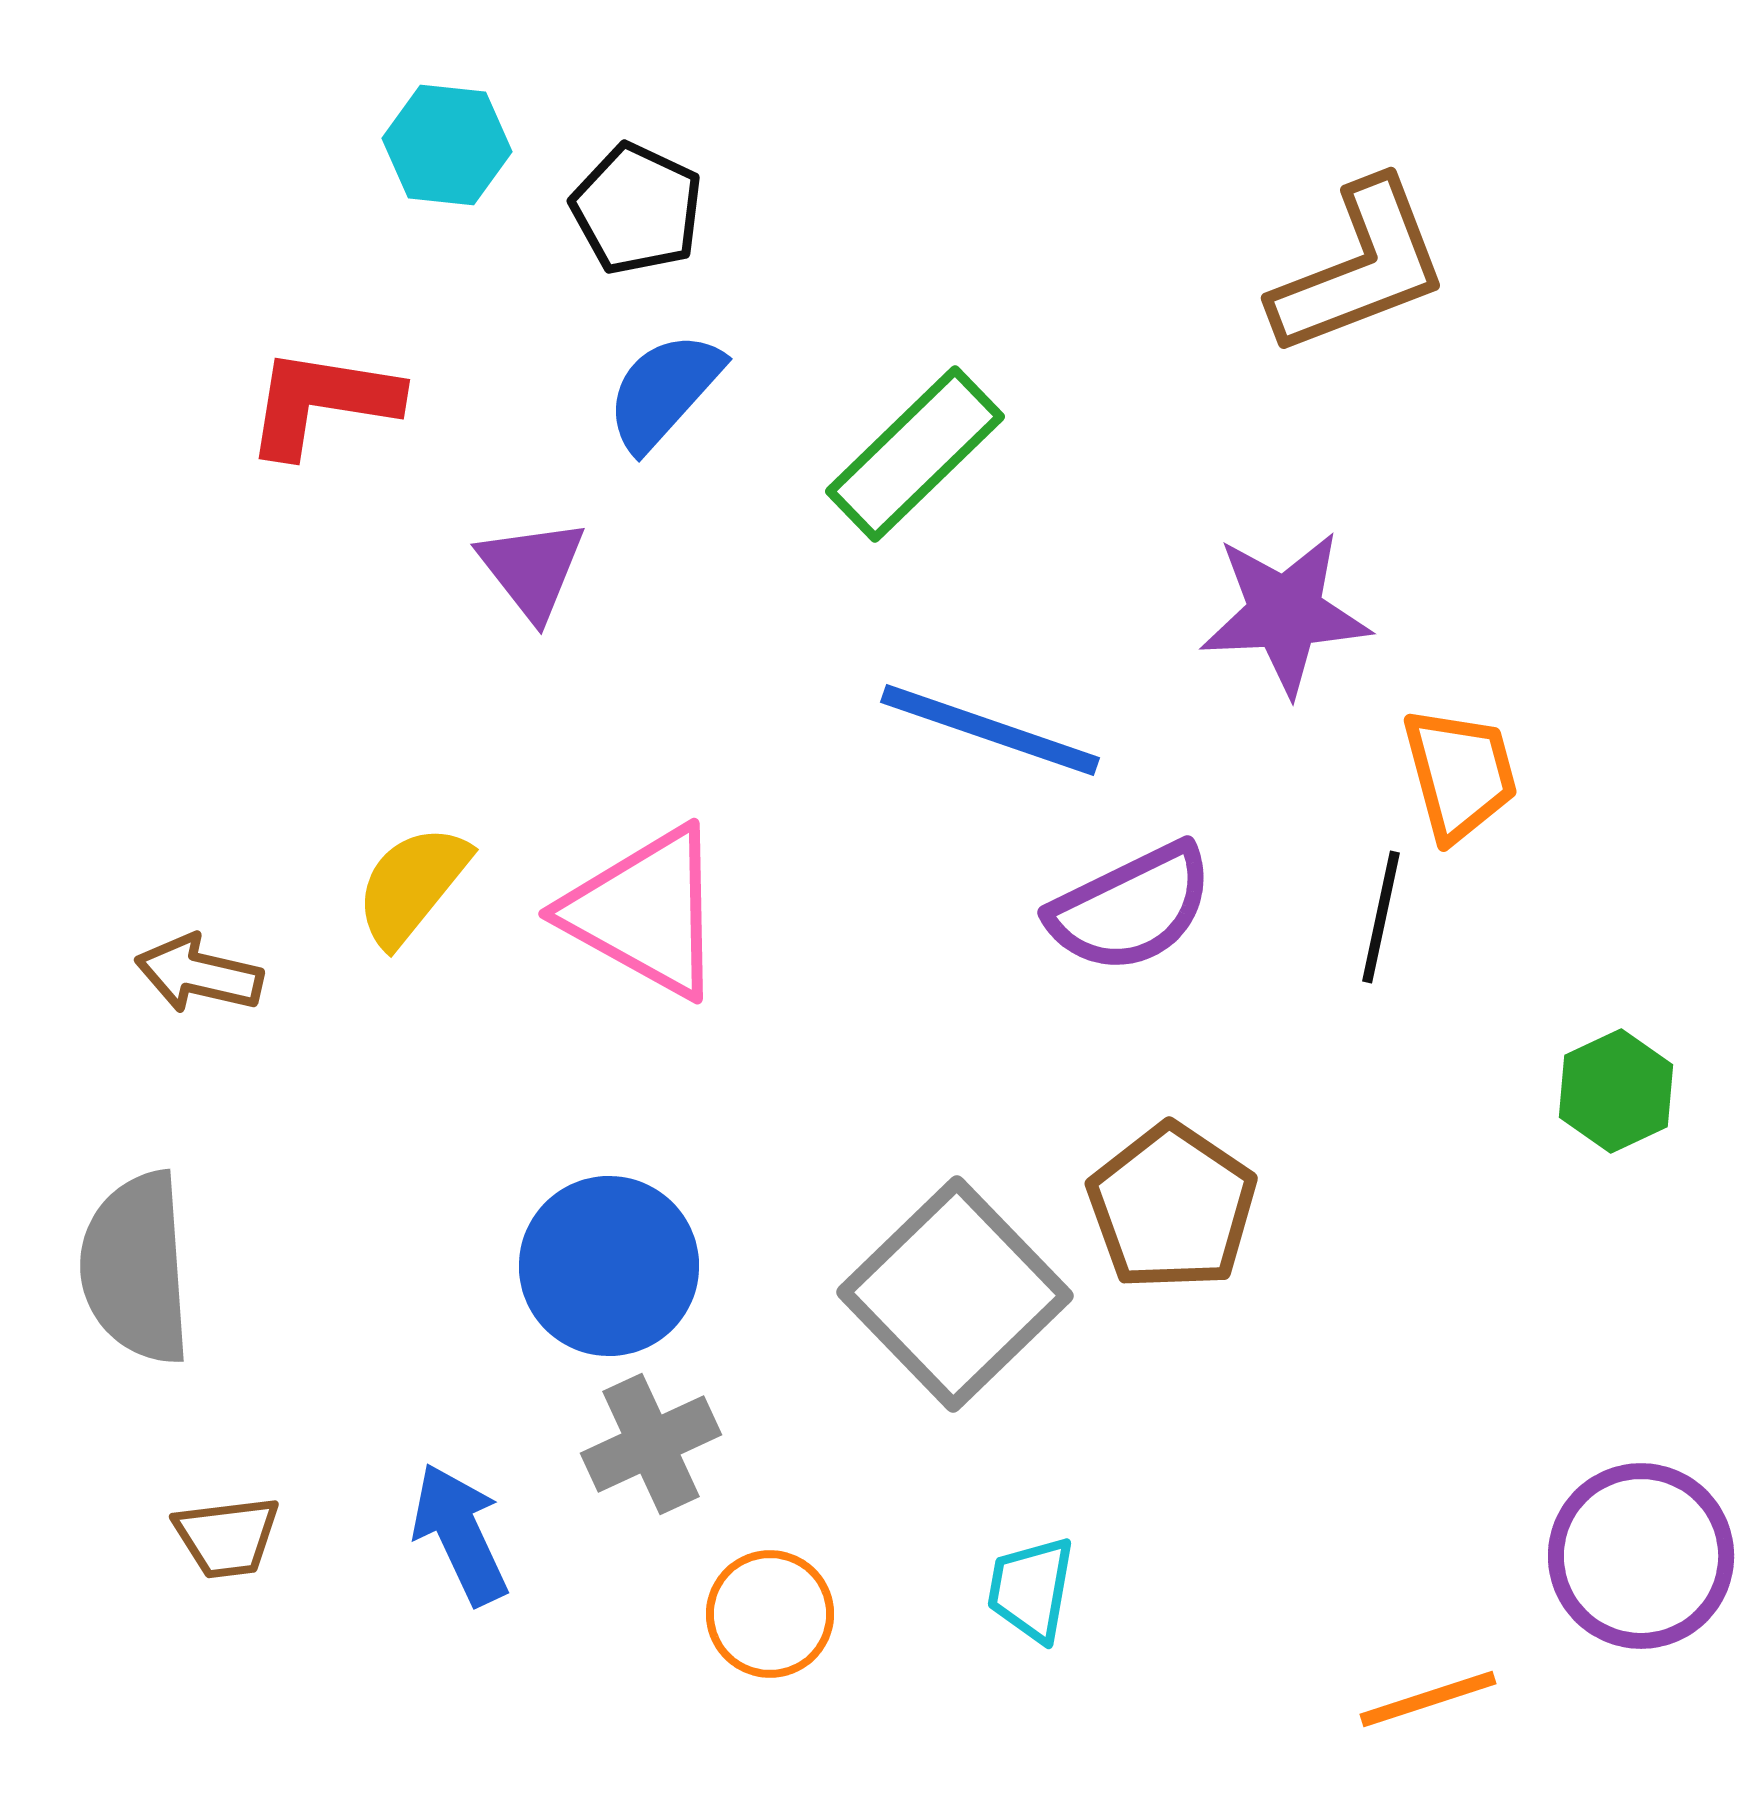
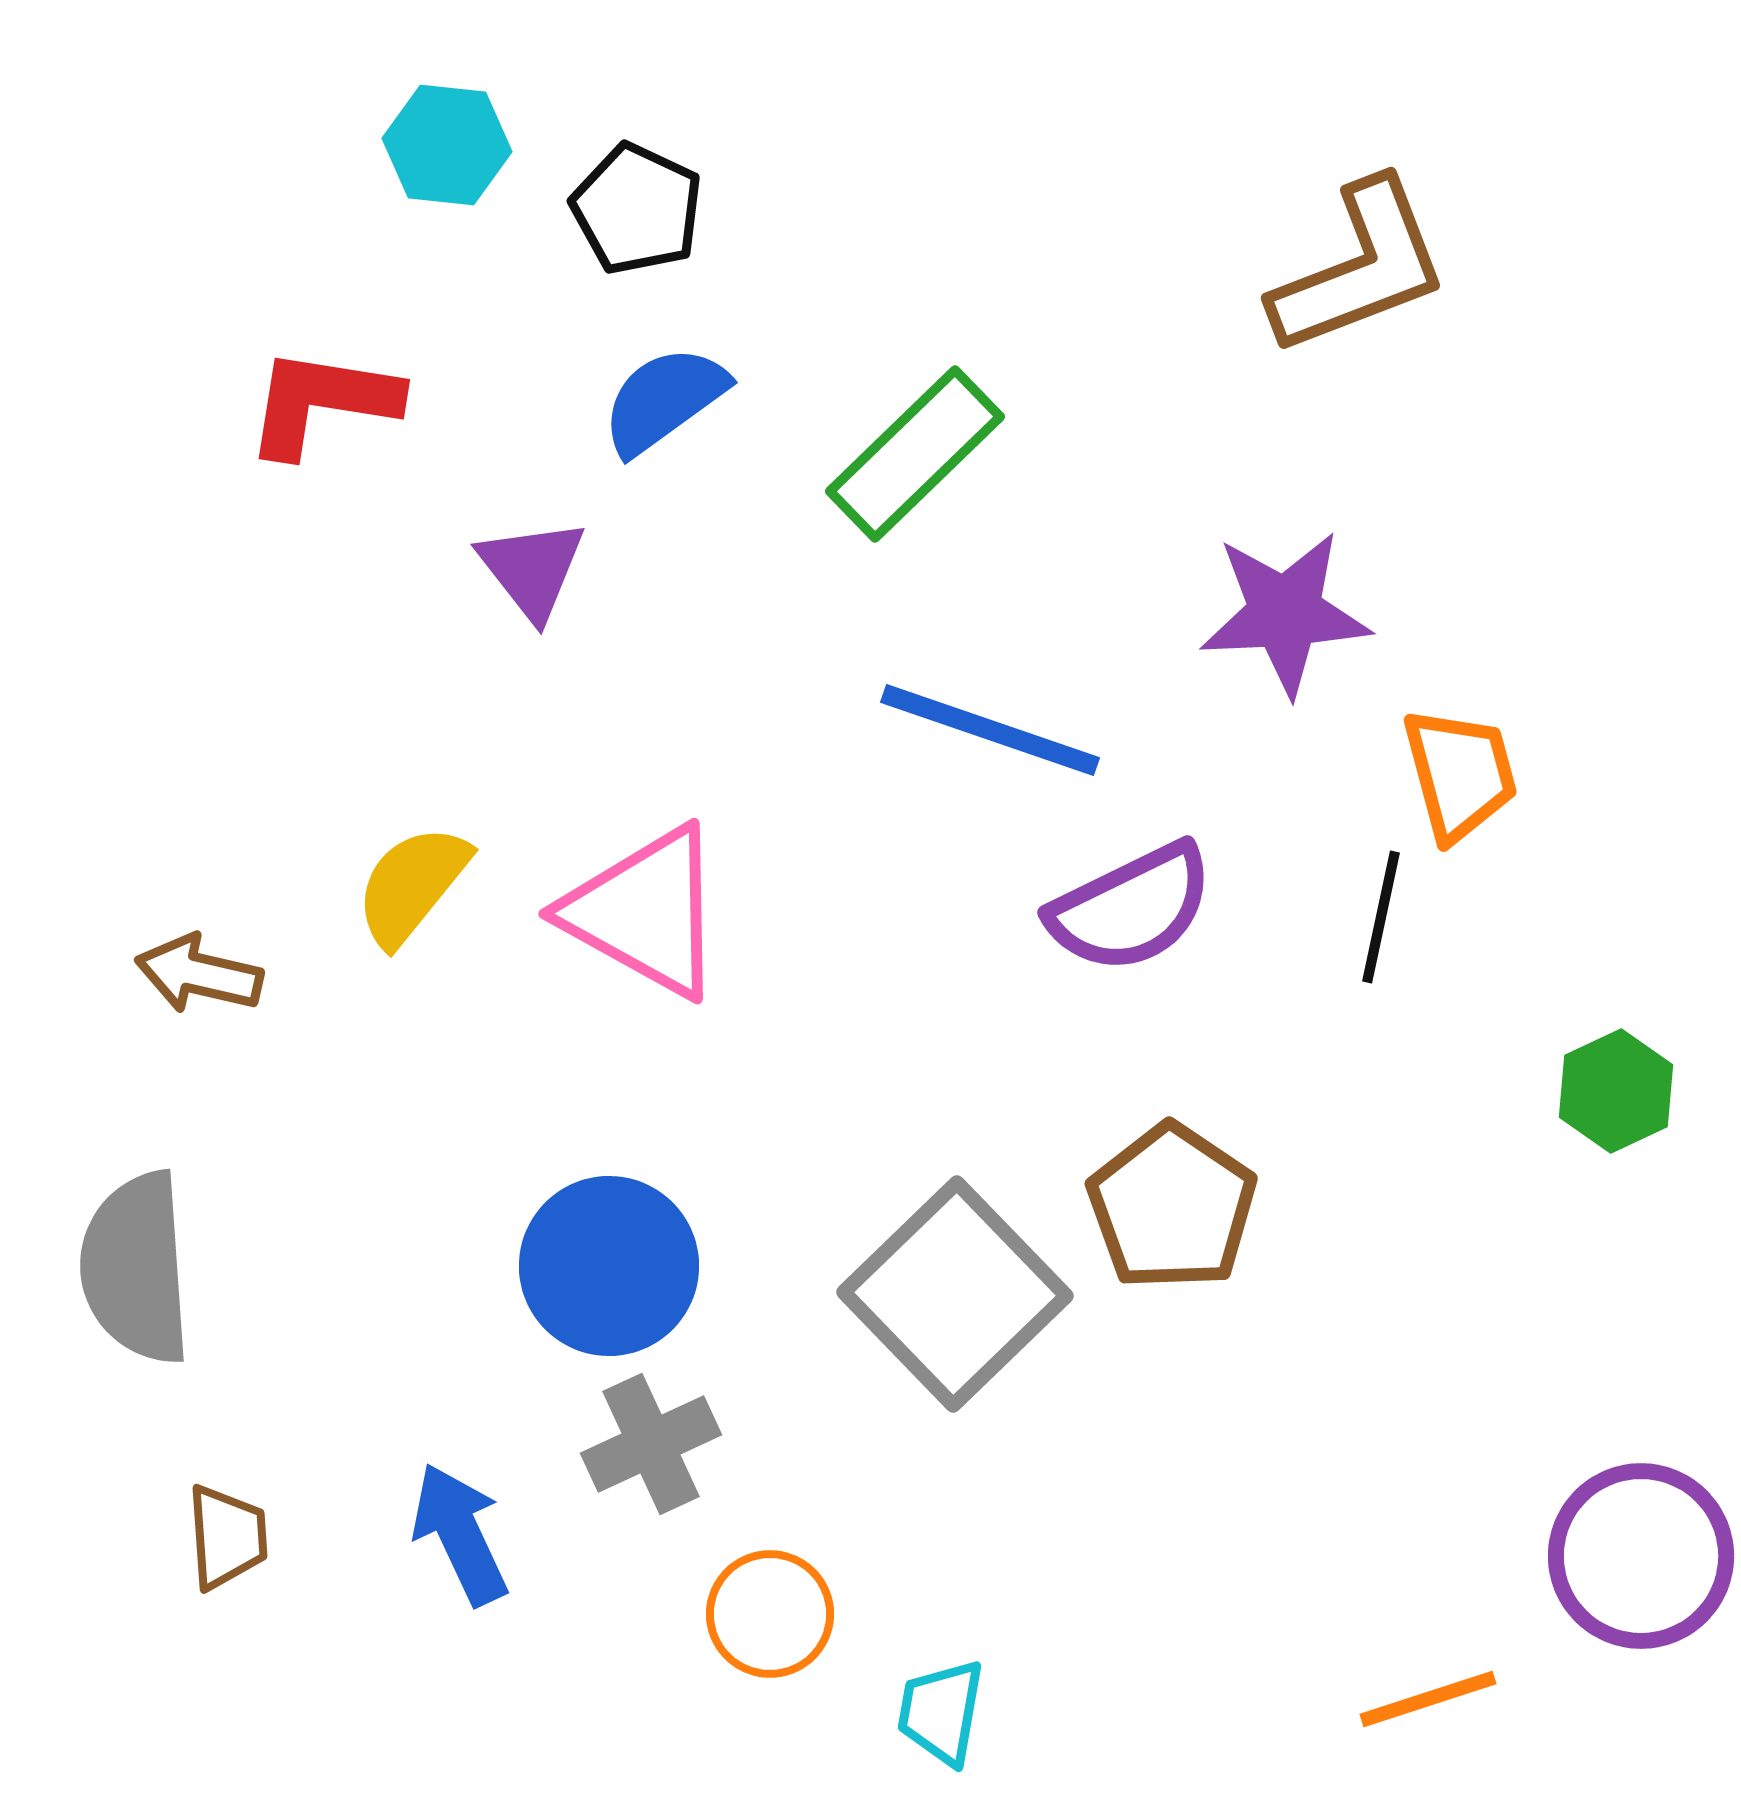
blue semicircle: moved 9 px down; rotated 12 degrees clockwise
brown trapezoid: rotated 87 degrees counterclockwise
cyan trapezoid: moved 90 px left, 123 px down
